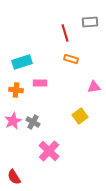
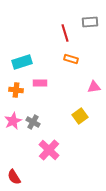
pink cross: moved 1 px up
